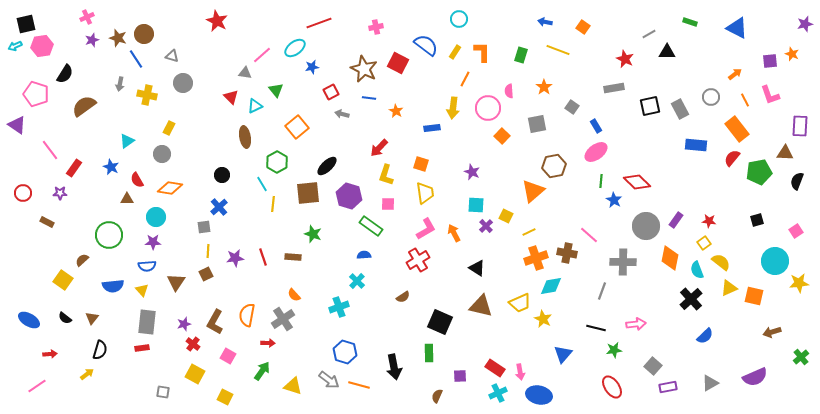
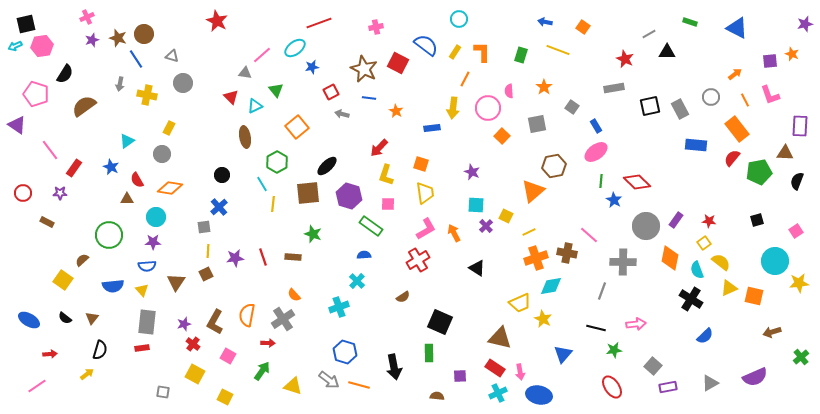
black cross at (691, 299): rotated 15 degrees counterclockwise
brown triangle at (481, 306): moved 19 px right, 32 px down
brown semicircle at (437, 396): rotated 72 degrees clockwise
